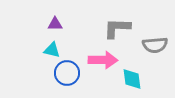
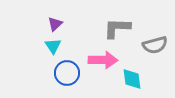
purple triangle: rotated 42 degrees counterclockwise
gray semicircle: rotated 10 degrees counterclockwise
cyan triangle: moved 1 px right, 4 px up; rotated 42 degrees clockwise
